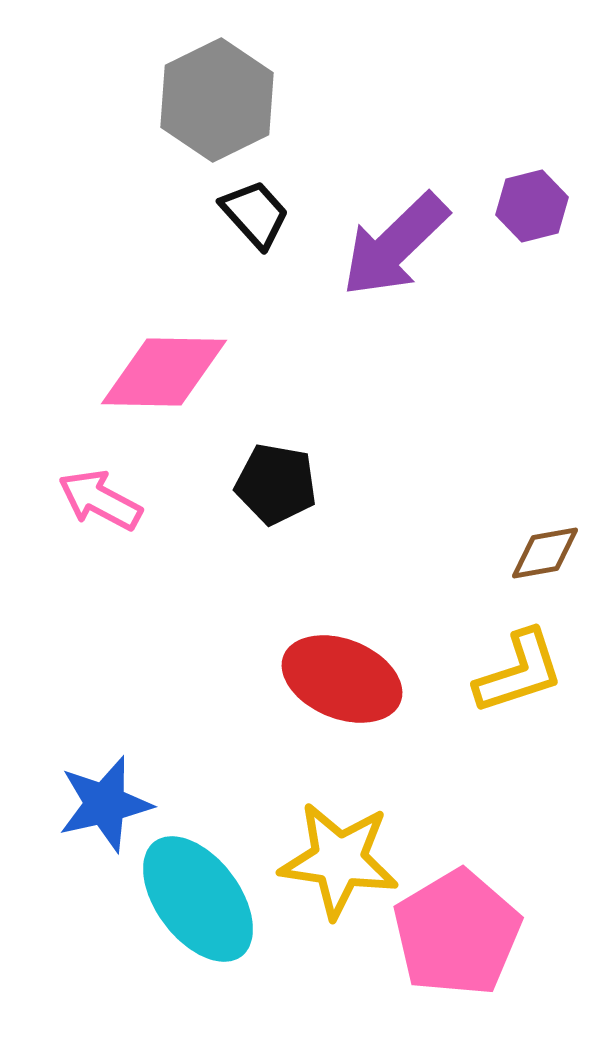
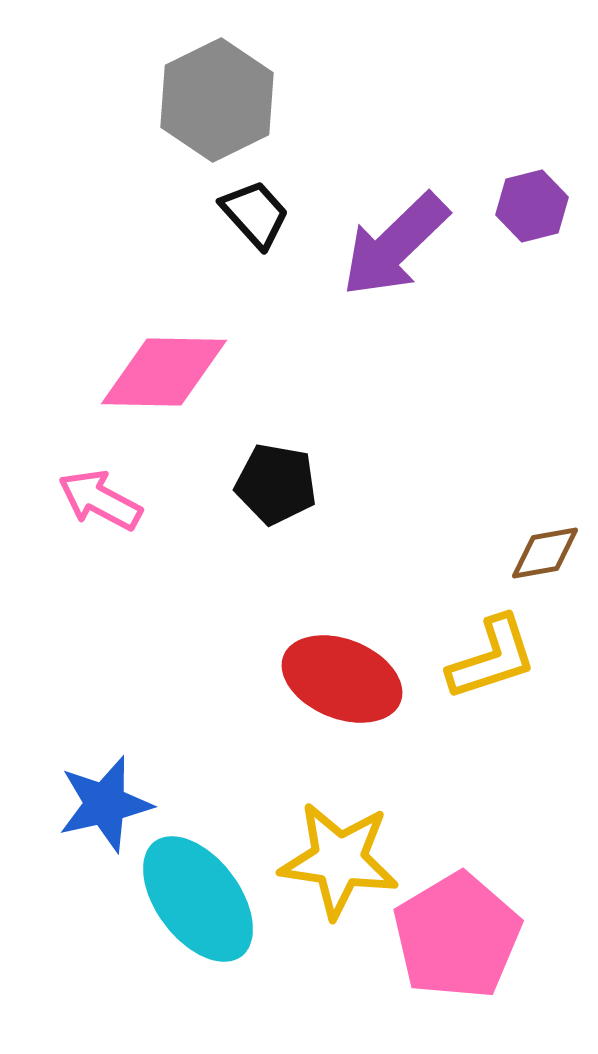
yellow L-shape: moved 27 px left, 14 px up
pink pentagon: moved 3 px down
